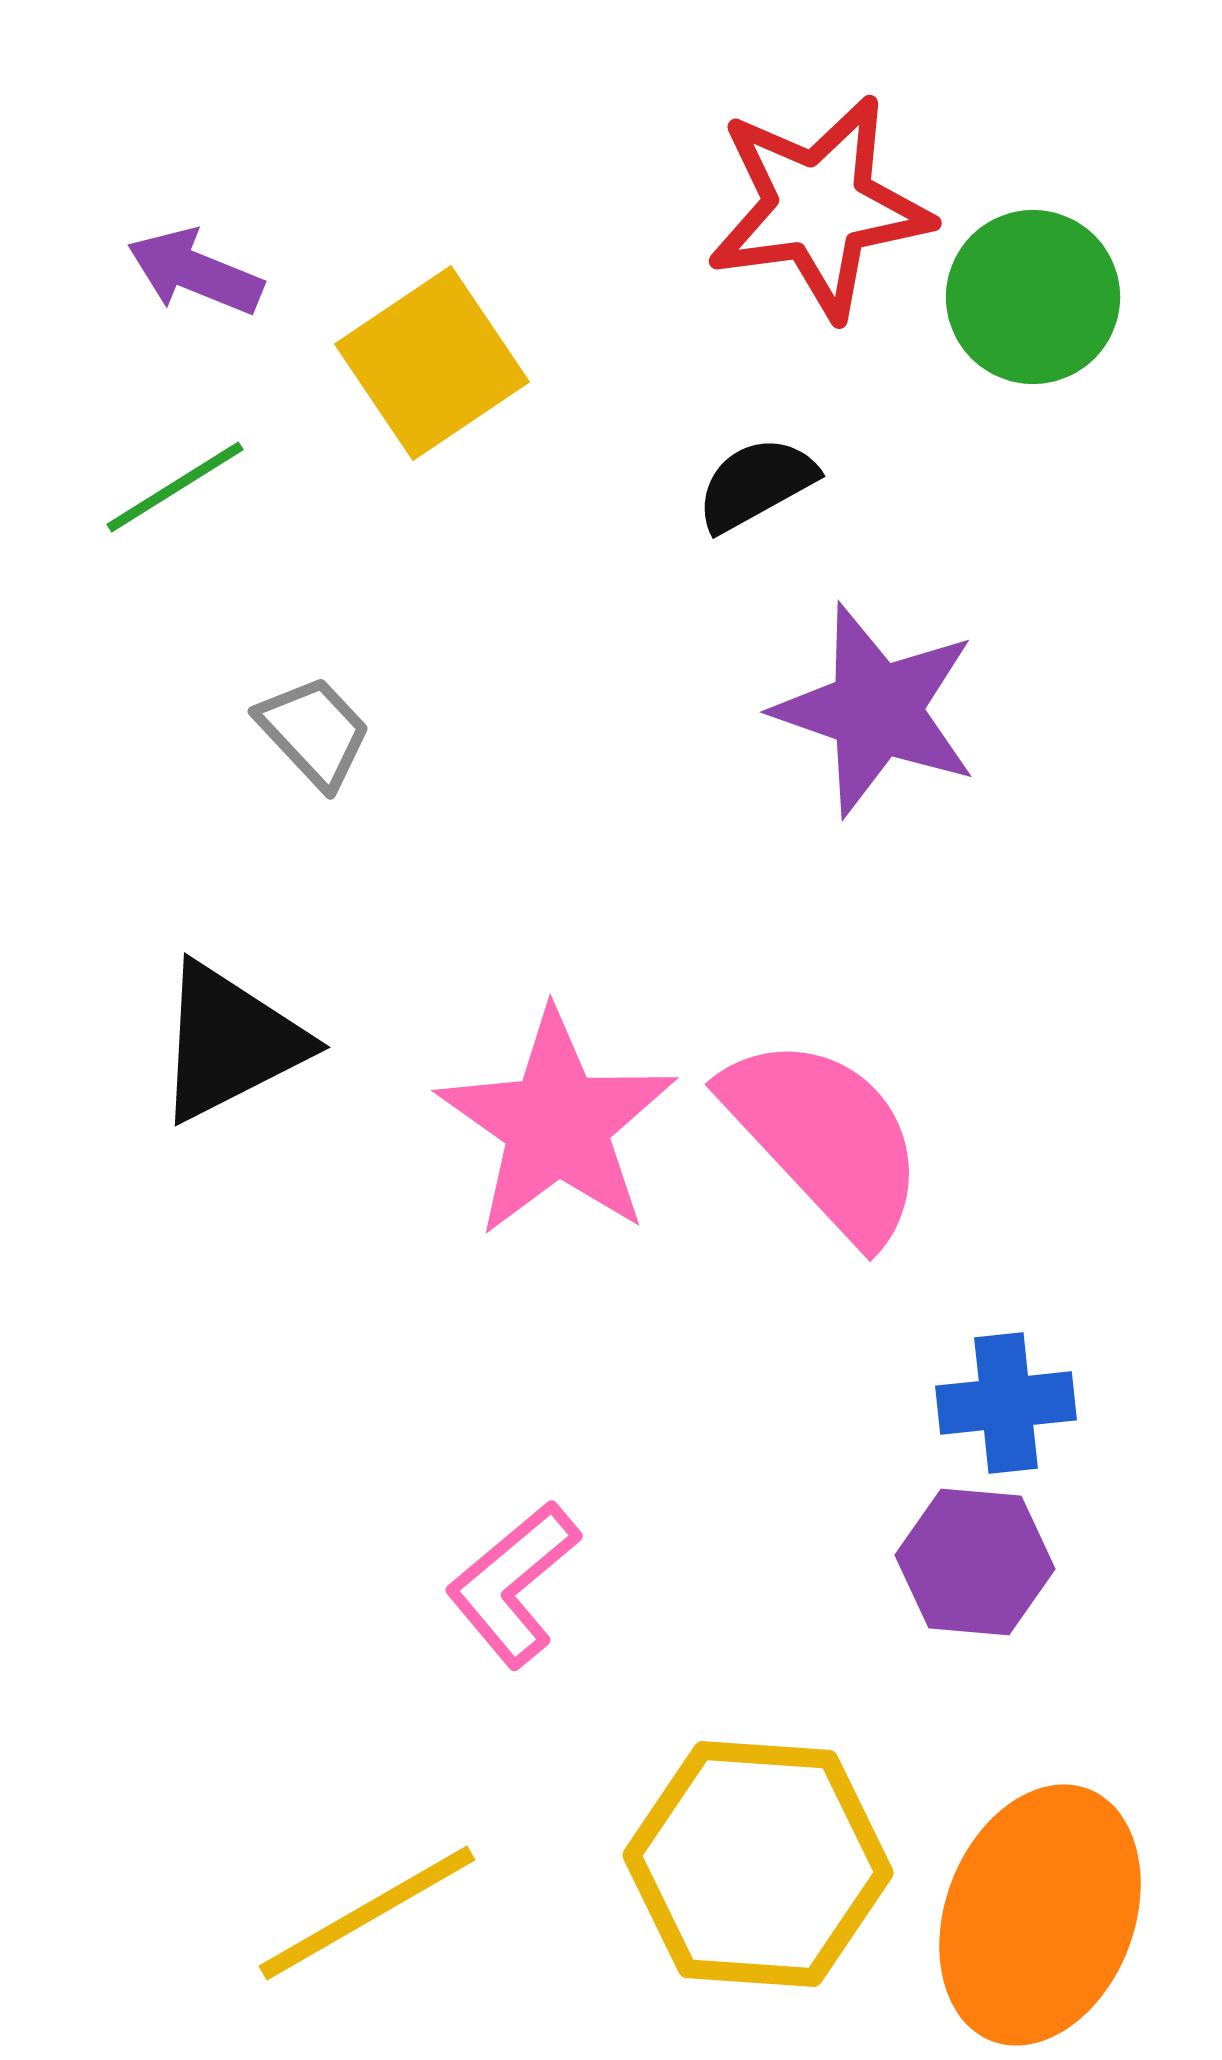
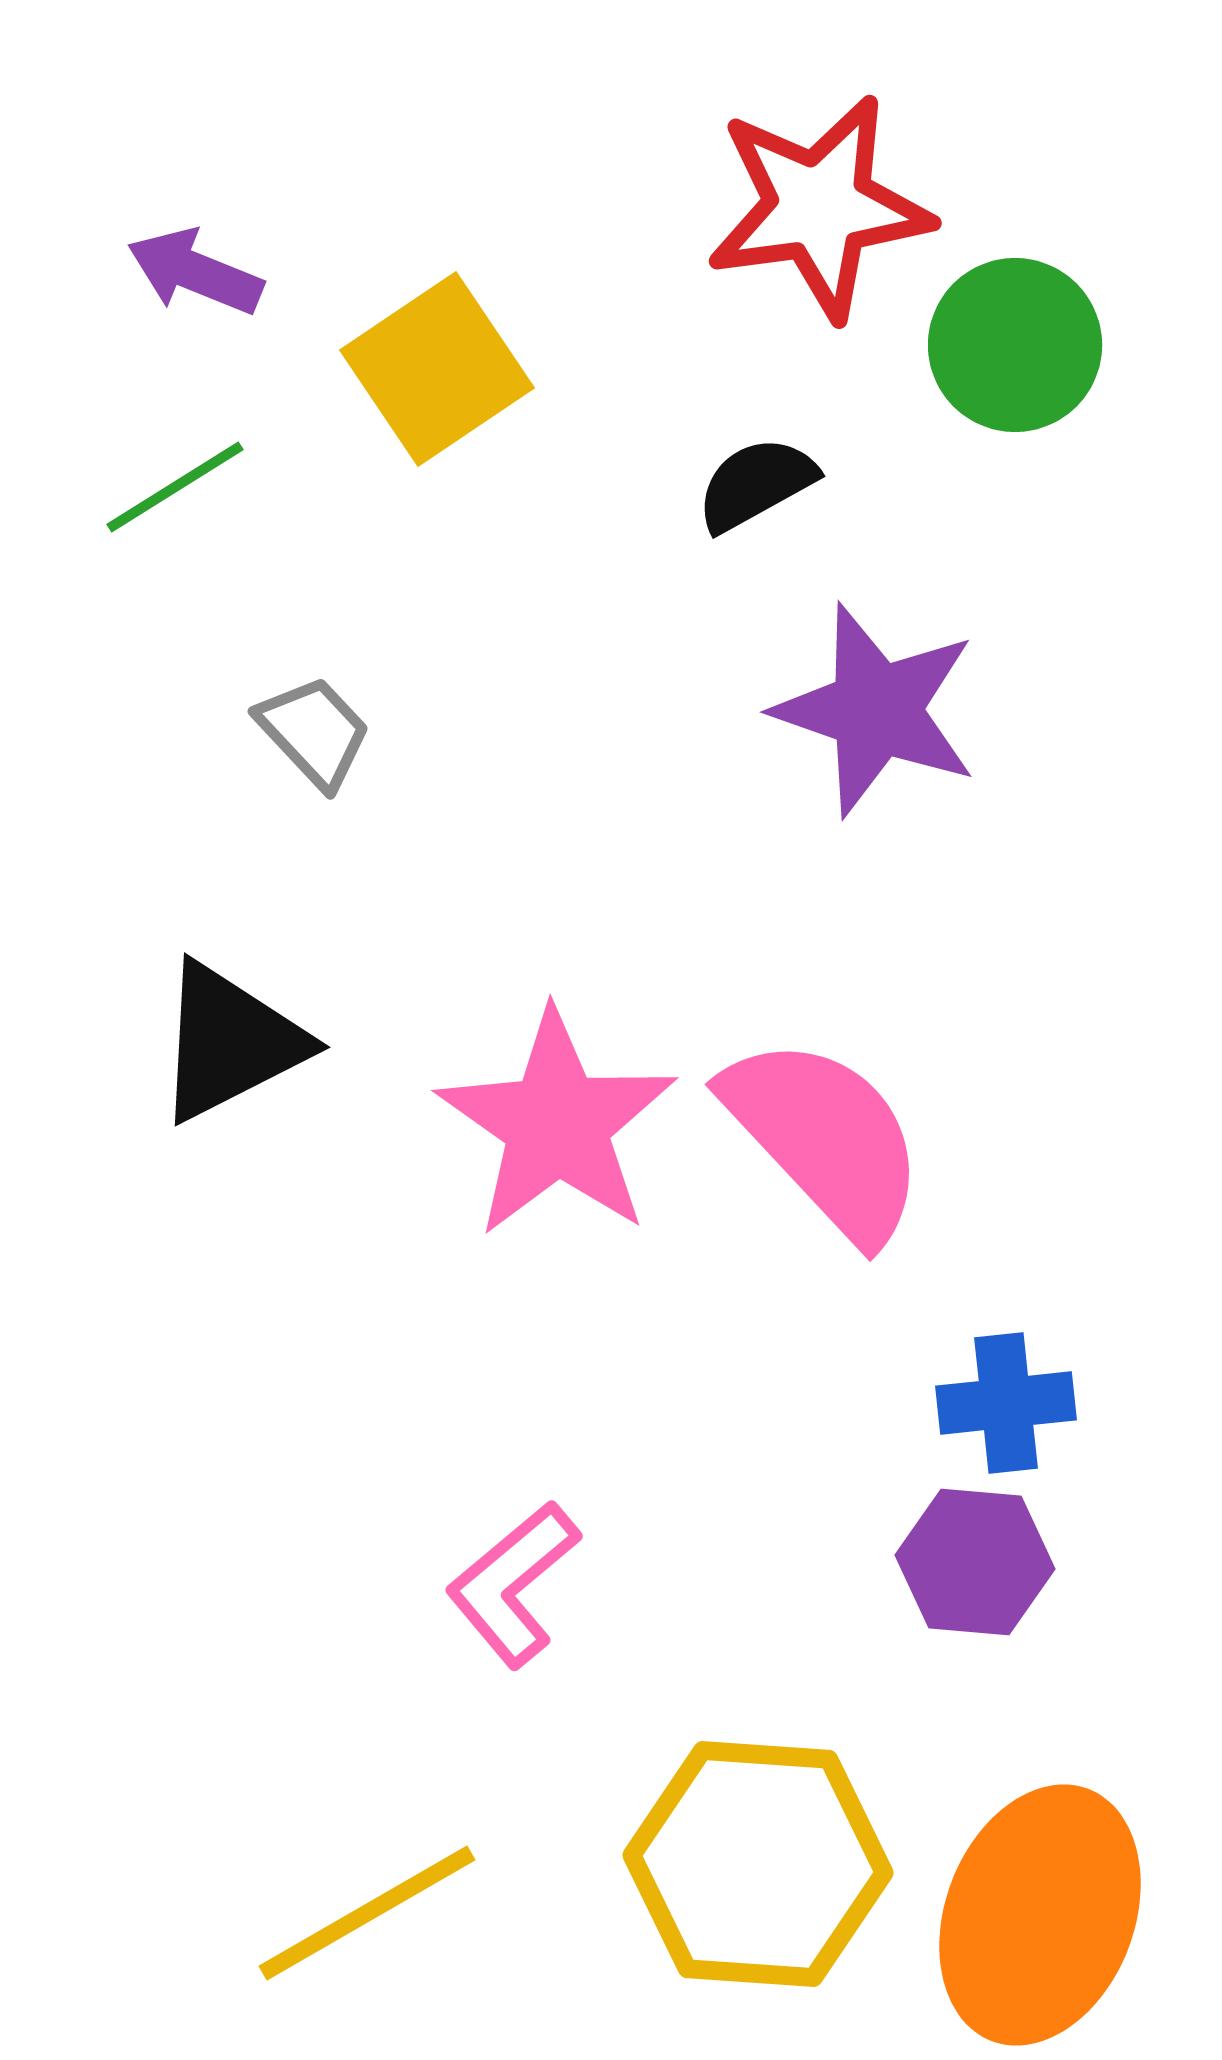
green circle: moved 18 px left, 48 px down
yellow square: moved 5 px right, 6 px down
